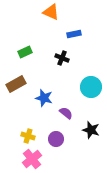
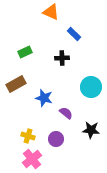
blue rectangle: rotated 56 degrees clockwise
black cross: rotated 24 degrees counterclockwise
black star: rotated 12 degrees counterclockwise
